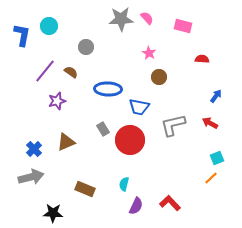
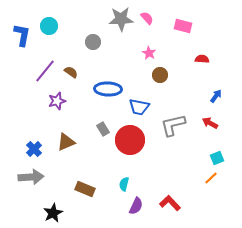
gray circle: moved 7 px right, 5 px up
brown circle: moved 1 px right, 2 px up
gray arrow: rotated 10 degrees clockwise
black star: rotated 30 degrees counterclockwise
